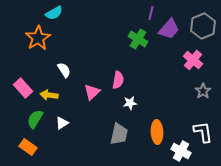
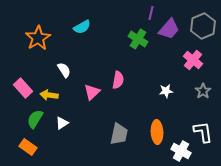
cyan semicircle: moved 28 px right, 14 px down
white star: moved 36 px right, 12 px up
